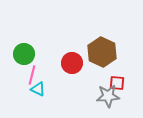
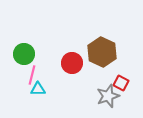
red square: moved 4 px right; rotated 21 degrees clockwise
cyan triangle: rotated 28 degrees counterclockwise
gray star: rotated 15 degrees counterclockwise
